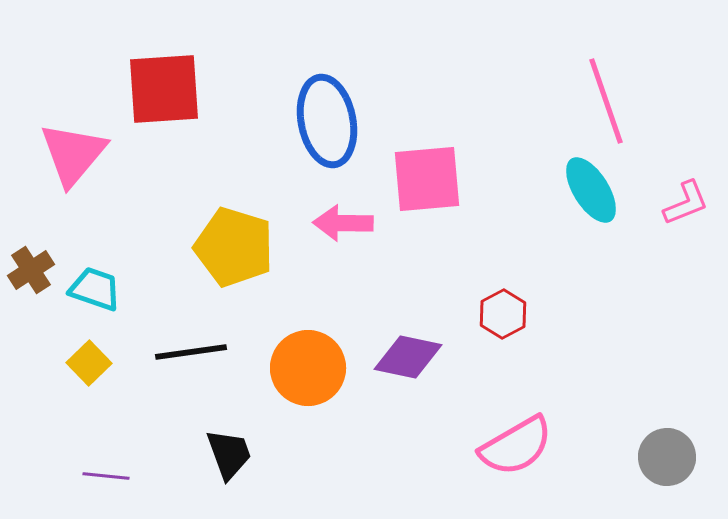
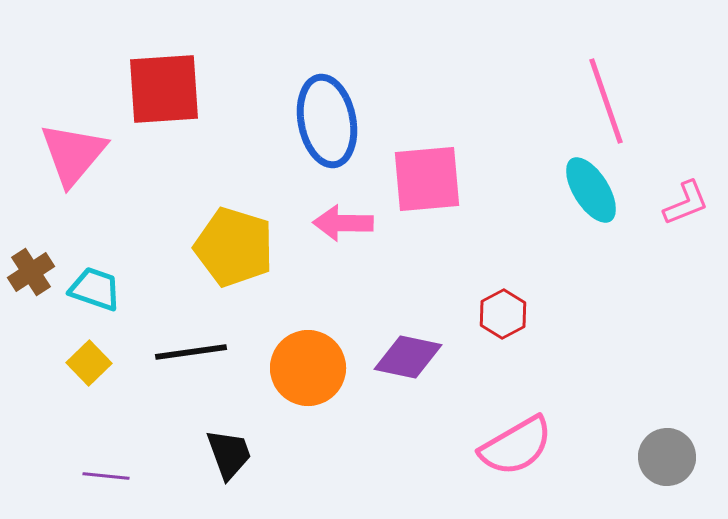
brown cross: moved 2 px down
